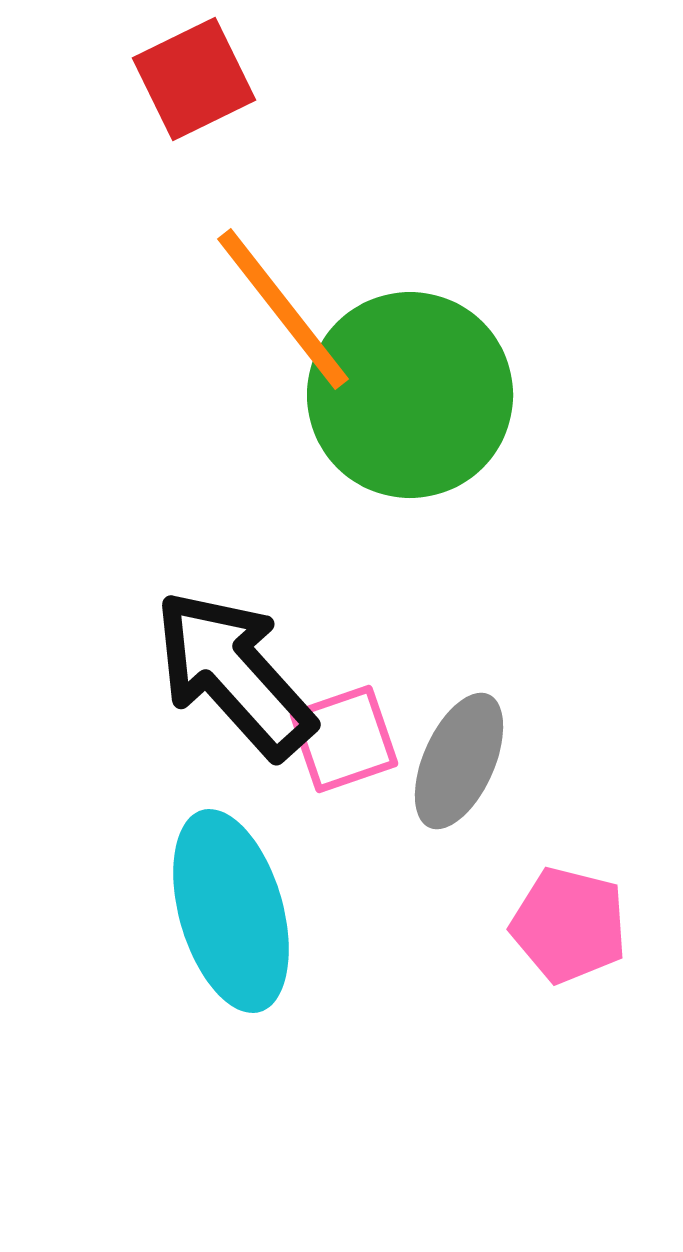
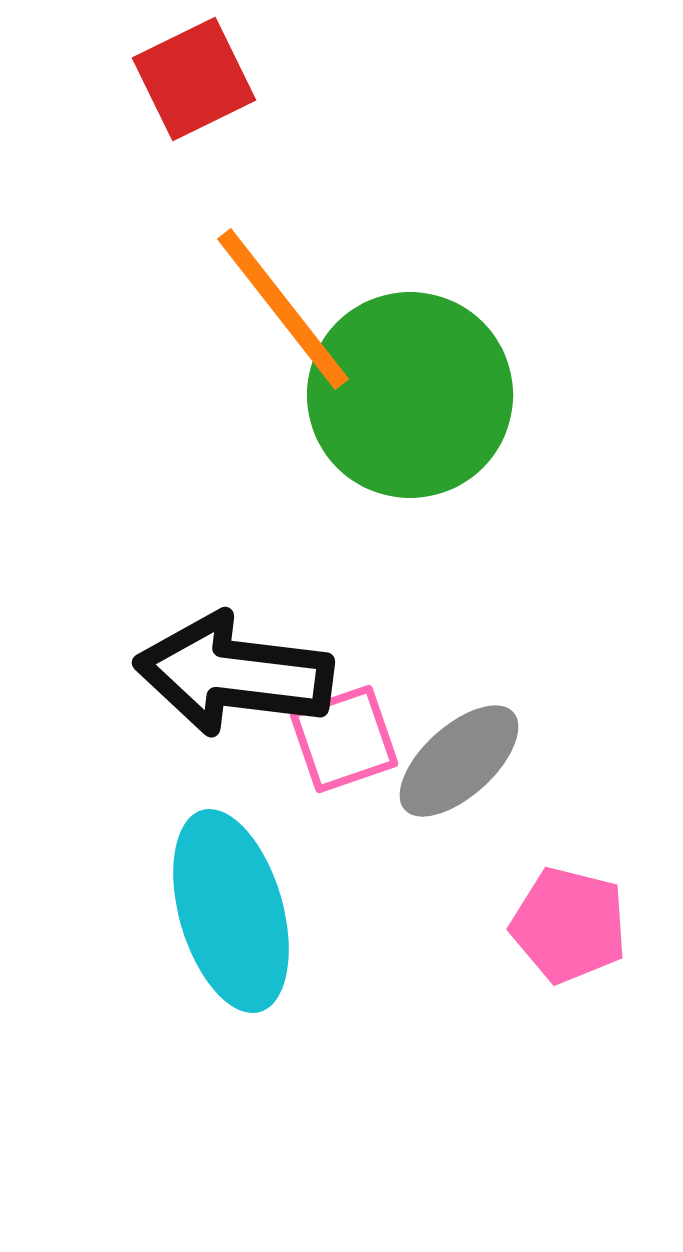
black arrow: rotated 41 degrees counterclockwise
gray ellipse: rotated 24 degrees clockwise
